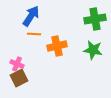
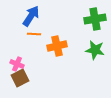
green star: moved 2 px right
brown square: moved 1 px right
